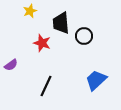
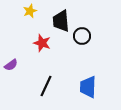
black trapezoid: moved 2 px up
black circle: moved 2 px left
blue trapezoid: moved 8 px left, 7 px down; rotated 45 degrees counterclockwise
